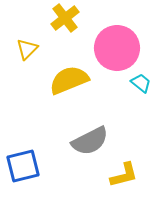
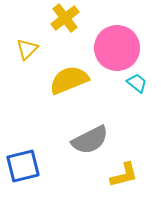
cyan trapezoid: moved 4 px left
gray semicircle: moved 1 px up
